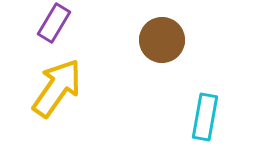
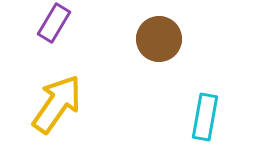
brown circle: moved 3 px left, 1 px up
yellow arrow: moved 16 px down
